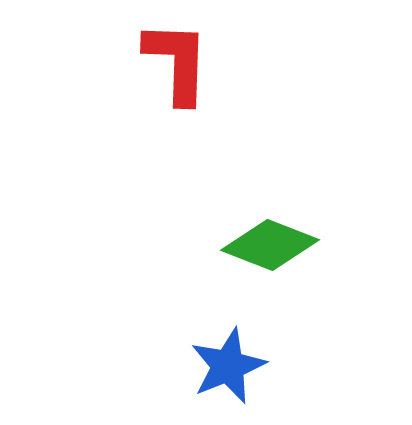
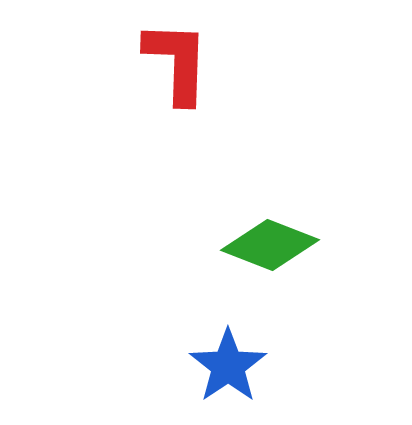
blue star: rotated 12 degrees counterclockwise
